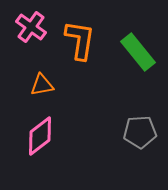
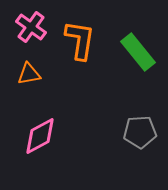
orange triangle: moved 13 px left, 11 px up
pink diamond: rotated 9 degrees clockwise
